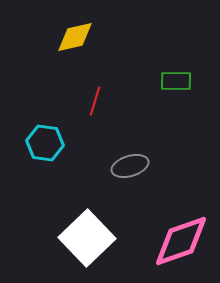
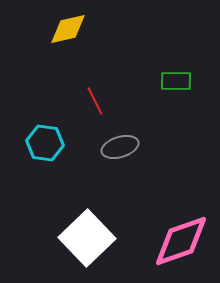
yellow diamond: moved 7 px left, 8 px up
red line: rotated 44 degrees counterclockwise
gray ellipse: moved 10 px left, 19 px up
